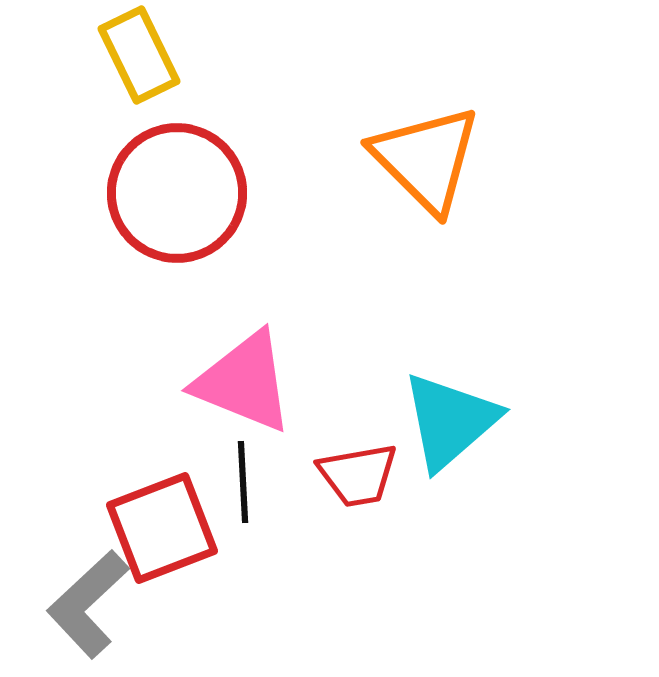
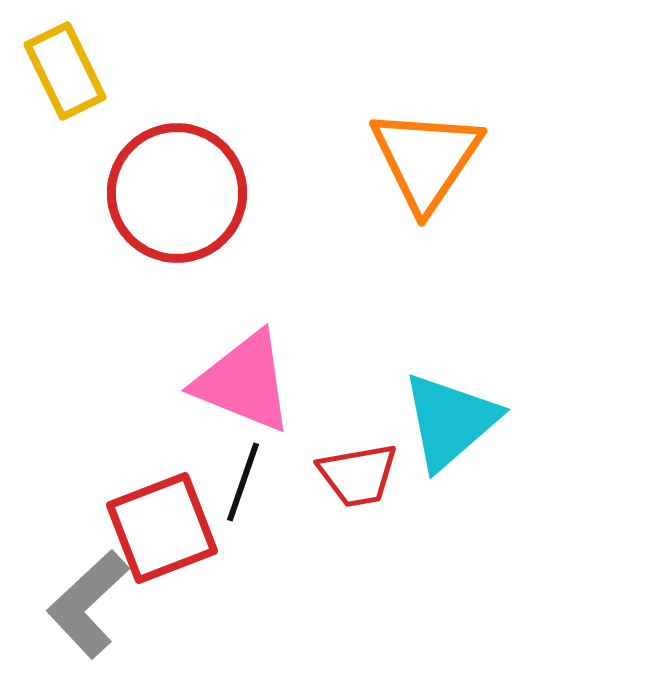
yellow rectangle: moved 74 px left, 16 px down
orange triangle: rotated 19 degrees clockwise
black line: rotated 22 degrees clockwise
